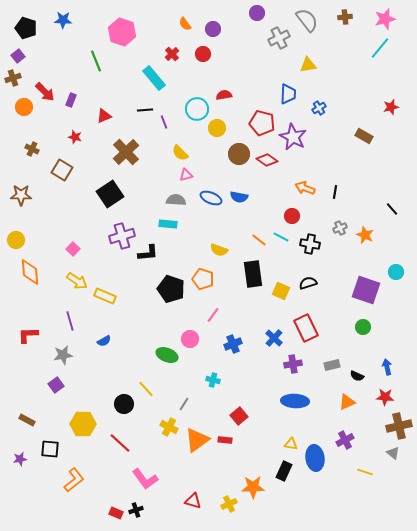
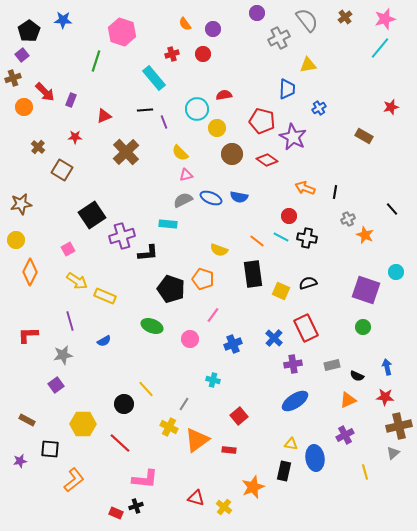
brown cross at (345, 17): rotated 32 degrees counterclockwise
black pentagon at (26, 28): moved 3 px right, 3 px down; rotated 20 degrees clockwise
red cross at (172, 54): rotated 24 degrees clockwise
purple square at (18, 56): moved 4 px right, 1 px up
green line at (96, 61): rotated 40 degrees clockwise
blue trapezoid at (288, 94): moved 1 px left, 5 px up
red pentagon at (262, 123): moved 2 px up
red star at (75, 137): rotated 16 degrees counterclockwise
brown cross at (32, 149): moved 6 px right, 2 px up; rotated 16 degrees clockwise
brown circle at (239, 154): moved 7 px left
black square at (110, 194): moved 18 px left, 21 px down
brown star at (21, 195): moved 9 px down; rotated 10 degrees counterclockwise
gray semicircle at (176, 200): moved 7 px right; rotated 30 degrees counterclockwise
red circle at (292, 216): moved 3 px left
gray cross at (340, 228): moved 8 px right, 9 px up
orange line at (259, 240): moved 2 px left, 1 px down
black cross at (310, 244): moved 3 px left, 6 px up
pink square at (73, 249): moved 5 px left; rotated 16 degrees clockwise
orange diamond at (30, 272): rotated 32 degrees clockwise
green ellipse at (167, 355): moved 15 px left, 29 px up
blue ellipse at (295, 401): rotated 36 degrees counterclockwise
orange triangle at (347, 402): moved 1 px right, 2 px up
red rectangle at (225, 440): moved 4 px right, 10 px down
purple cross at (345, 440): moved 5 px up
gray triangle at (393, 453): rotated 40 degrees clockwise
purple star at (20, 459): moved 2 px down
black rectangle at (284, 471): rotated 12 degrees counterclockwise
yellow line at (365, 472): rotated 56 degrees clockwise
pink L-shape at (145, 479): rotated 48 degrees counterclockwise
orange star at (253, 487): rotated 20 degrees counterclockwise
red triangle at (193, 501): moved 3 px right, 3 px up
yellow cross at (229, 504): moved 5 px left, 3 px down; rotated 28 degrees counterclockwise
black cross at (136, 510): moved 4 px up
